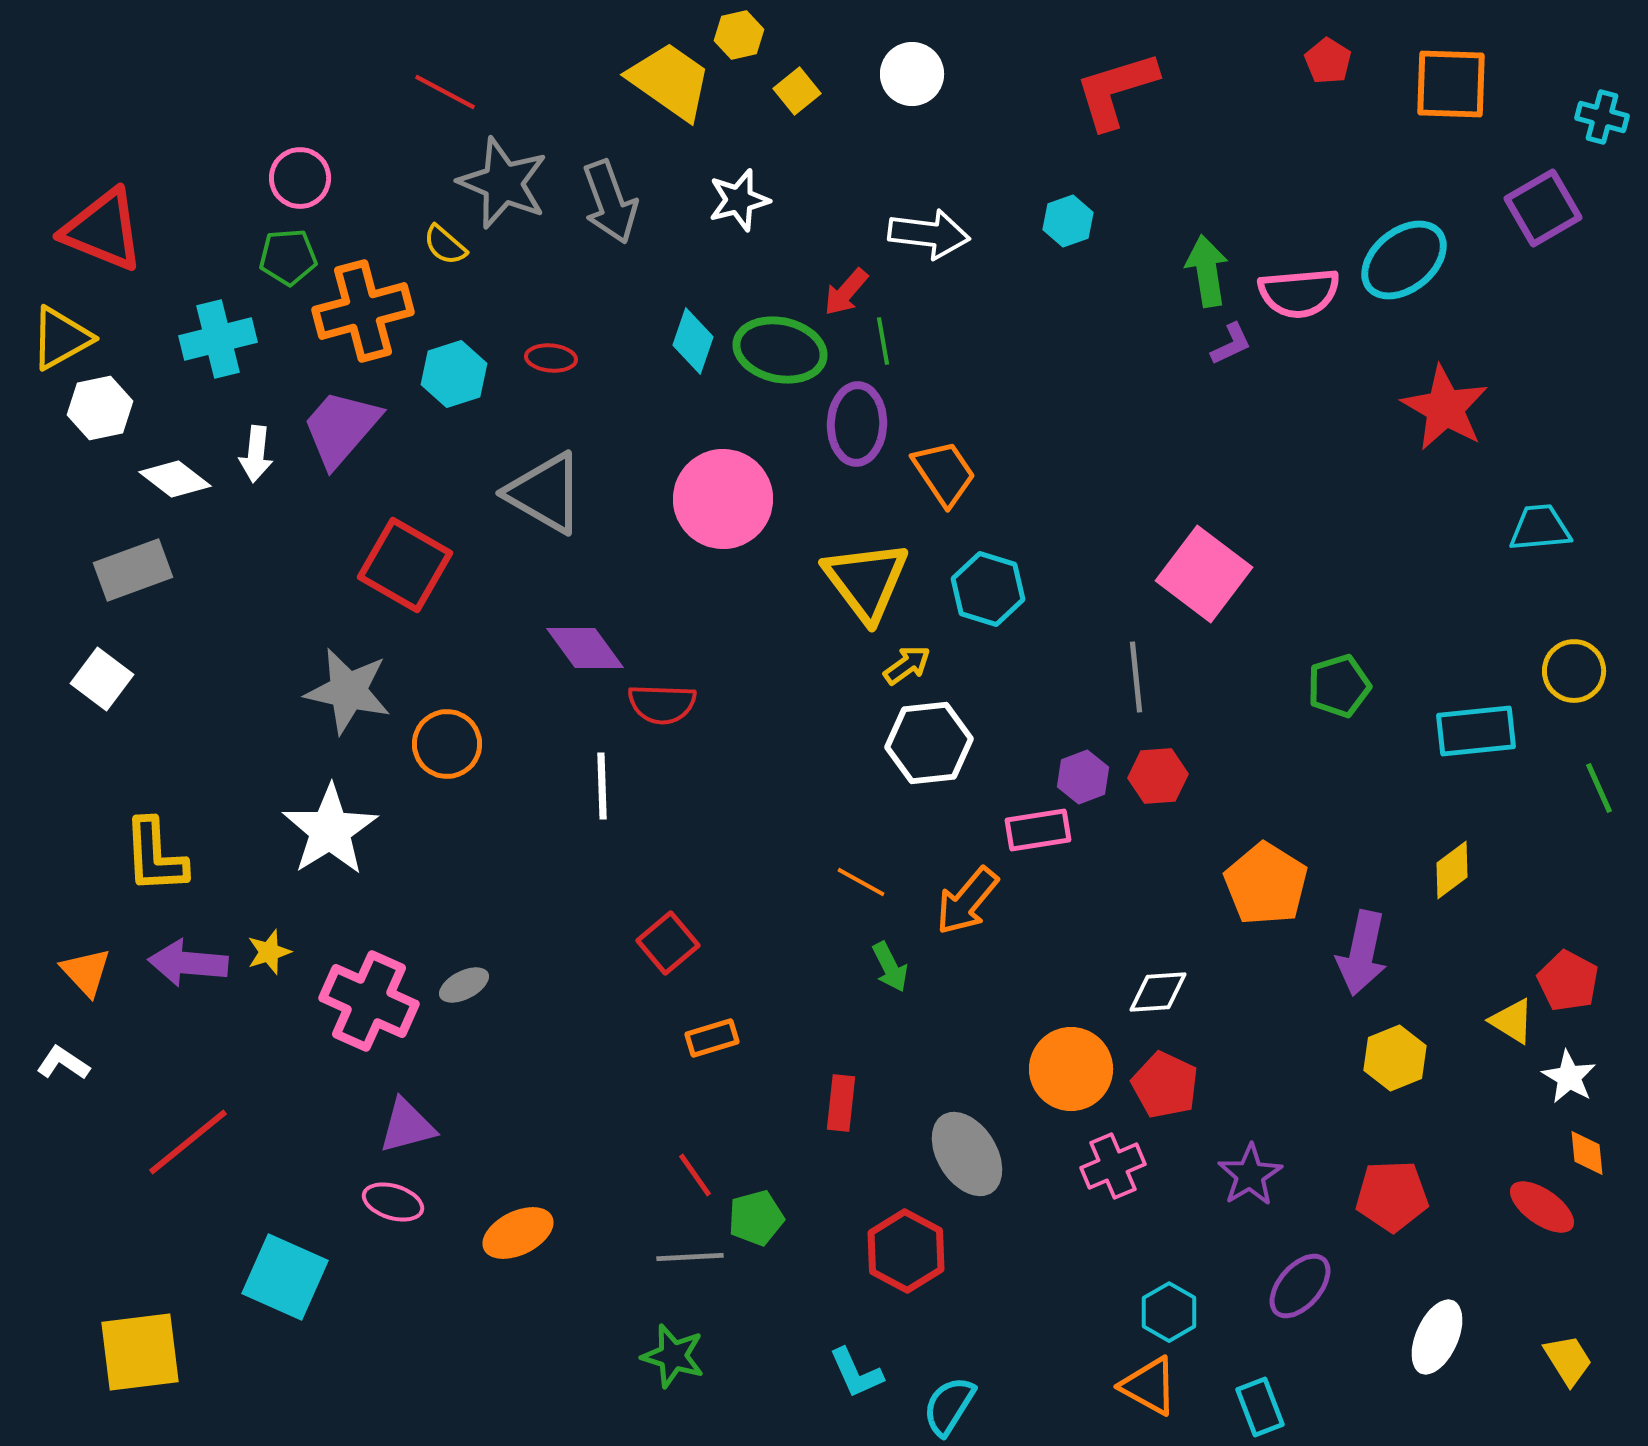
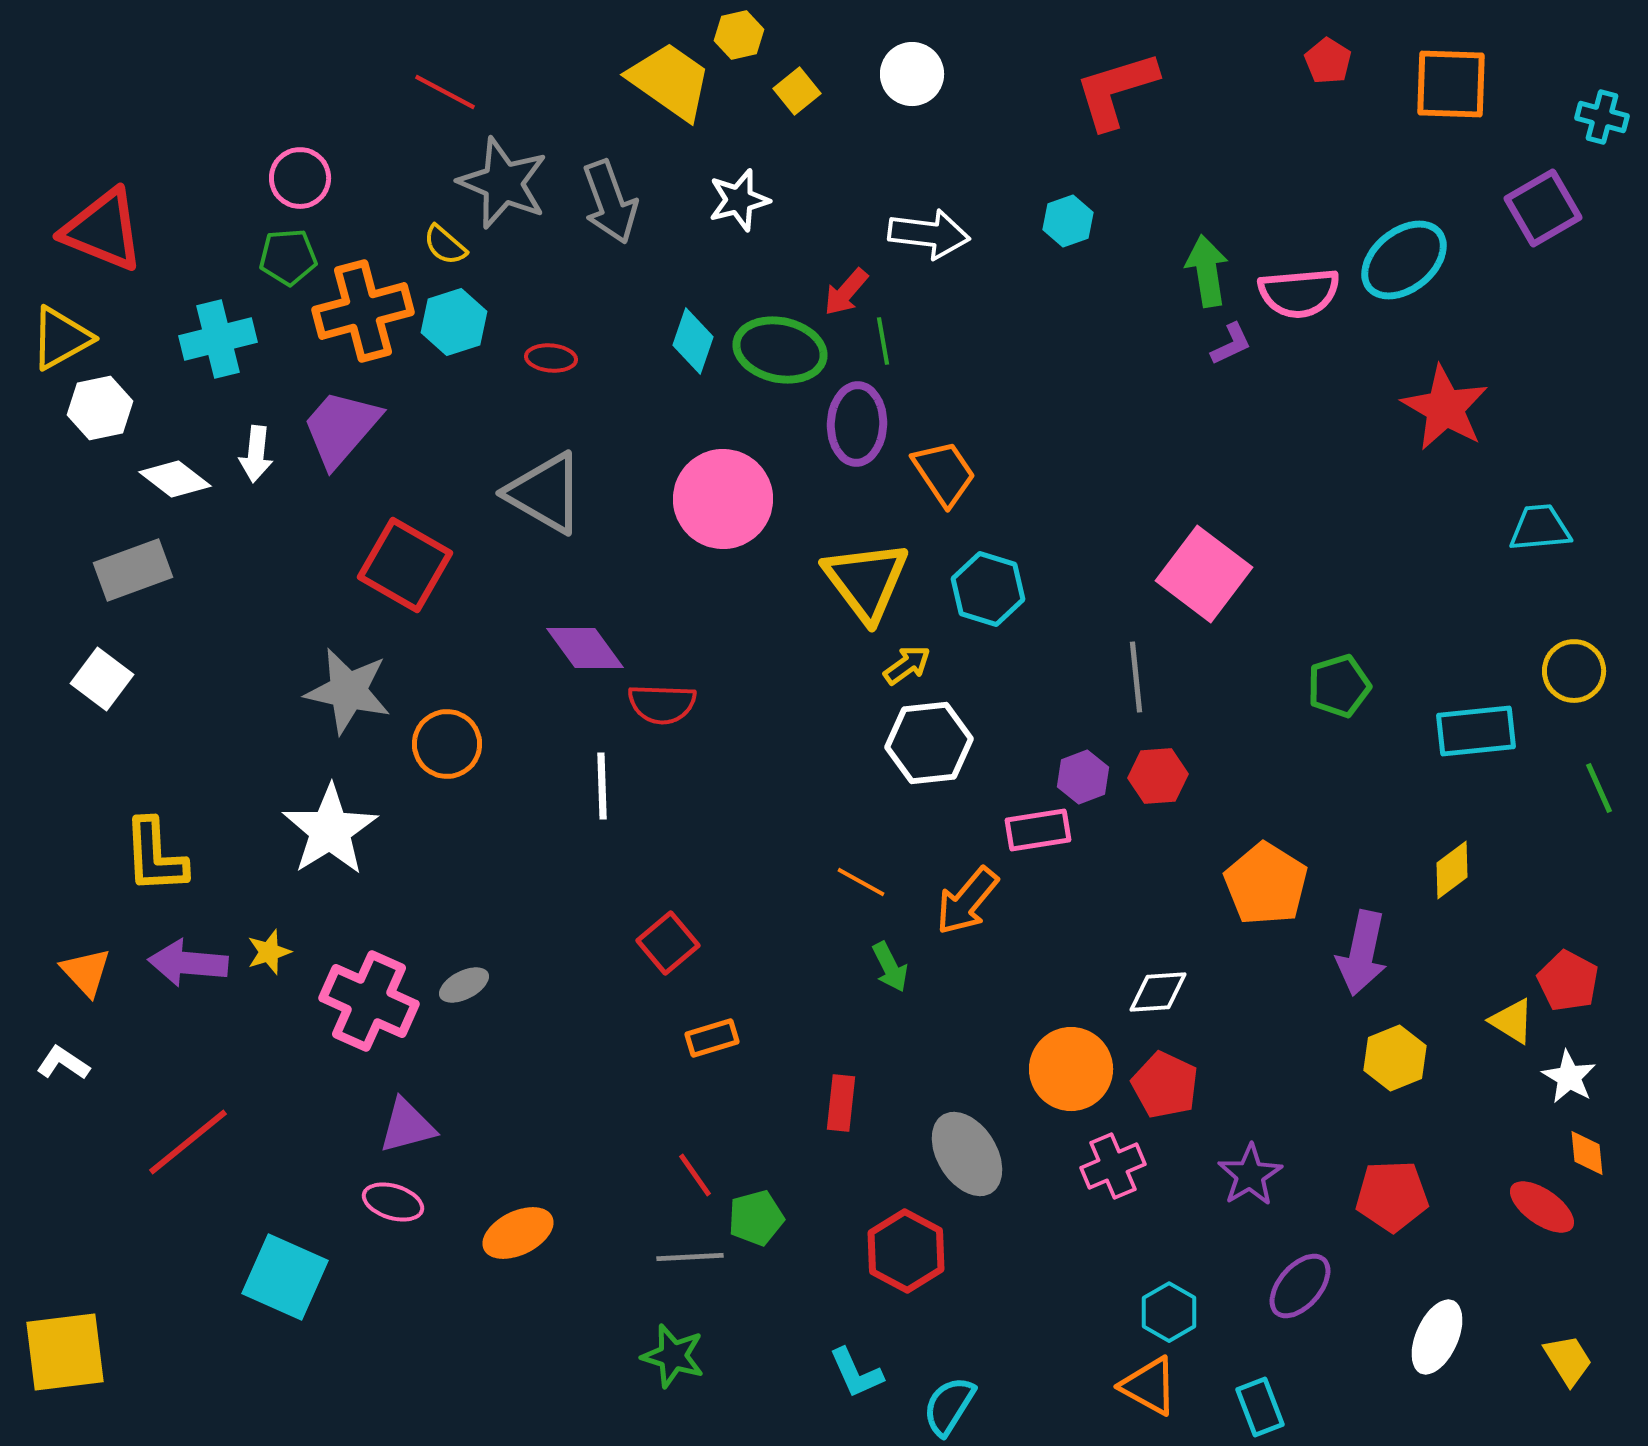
cyan hexagon at (454, 374): moved 52 px up
yellow square at (140, 1352): moved 75 px left
